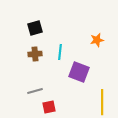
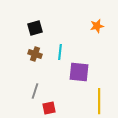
orange star: moved 14 px up
brown cross: rotated 24 degrees clockwise
purple square: rotated 15 degrees counterclockwise
gray line: rotated 56 degrees counterclockwise
yellow line: moved 3 px left, 1 px up
red square: moved 1 px down
